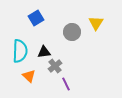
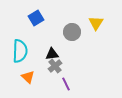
black triangle: moved 8 px right, 2 px down
orange triangle: moved 1 px left, 1 px down
